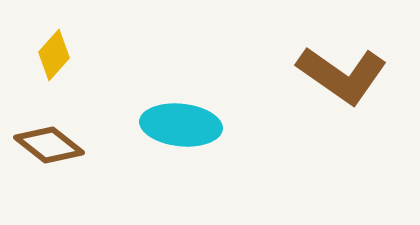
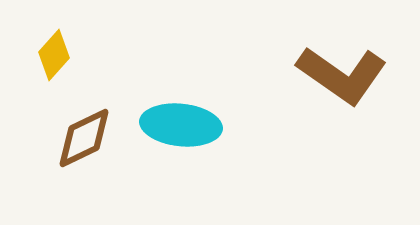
brown diamond: moved 35 px right, 7 px up; rotated 64 degrees counterclockwise
